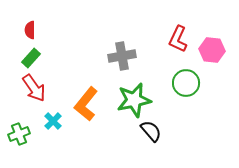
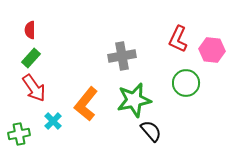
green cross: rotated 10 degrees clockwise
